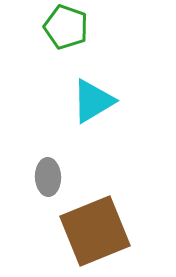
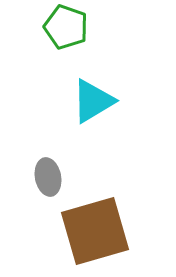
gray ellipse: rotated 9 degrees counterclockwise
brown square: rotated 6 degrees clockwise
